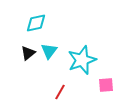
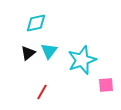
red line: moved 18 px left
